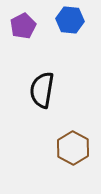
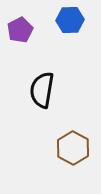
blue hexagon: rotated 8 degrees counterclockwise
purple pentagon: moved 3 px left, 4 px down
